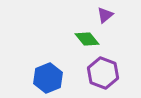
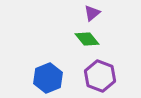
purple triangle: moved 13 px left, 2 px up
purple hexagon: moved 3 px left, 3 px down
